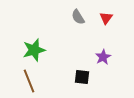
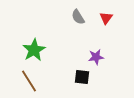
green star: rotated 15 degrees counterclockwise
purple star: moved 7 px left; rotated 21 degrees clockwise
brown line: rotated 10 degrees counterclockwise
